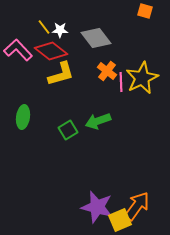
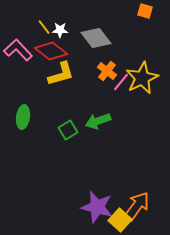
pink line: rotated 42 degrees clockwise
yellow square: rotated 25 degrees counterclockwise
